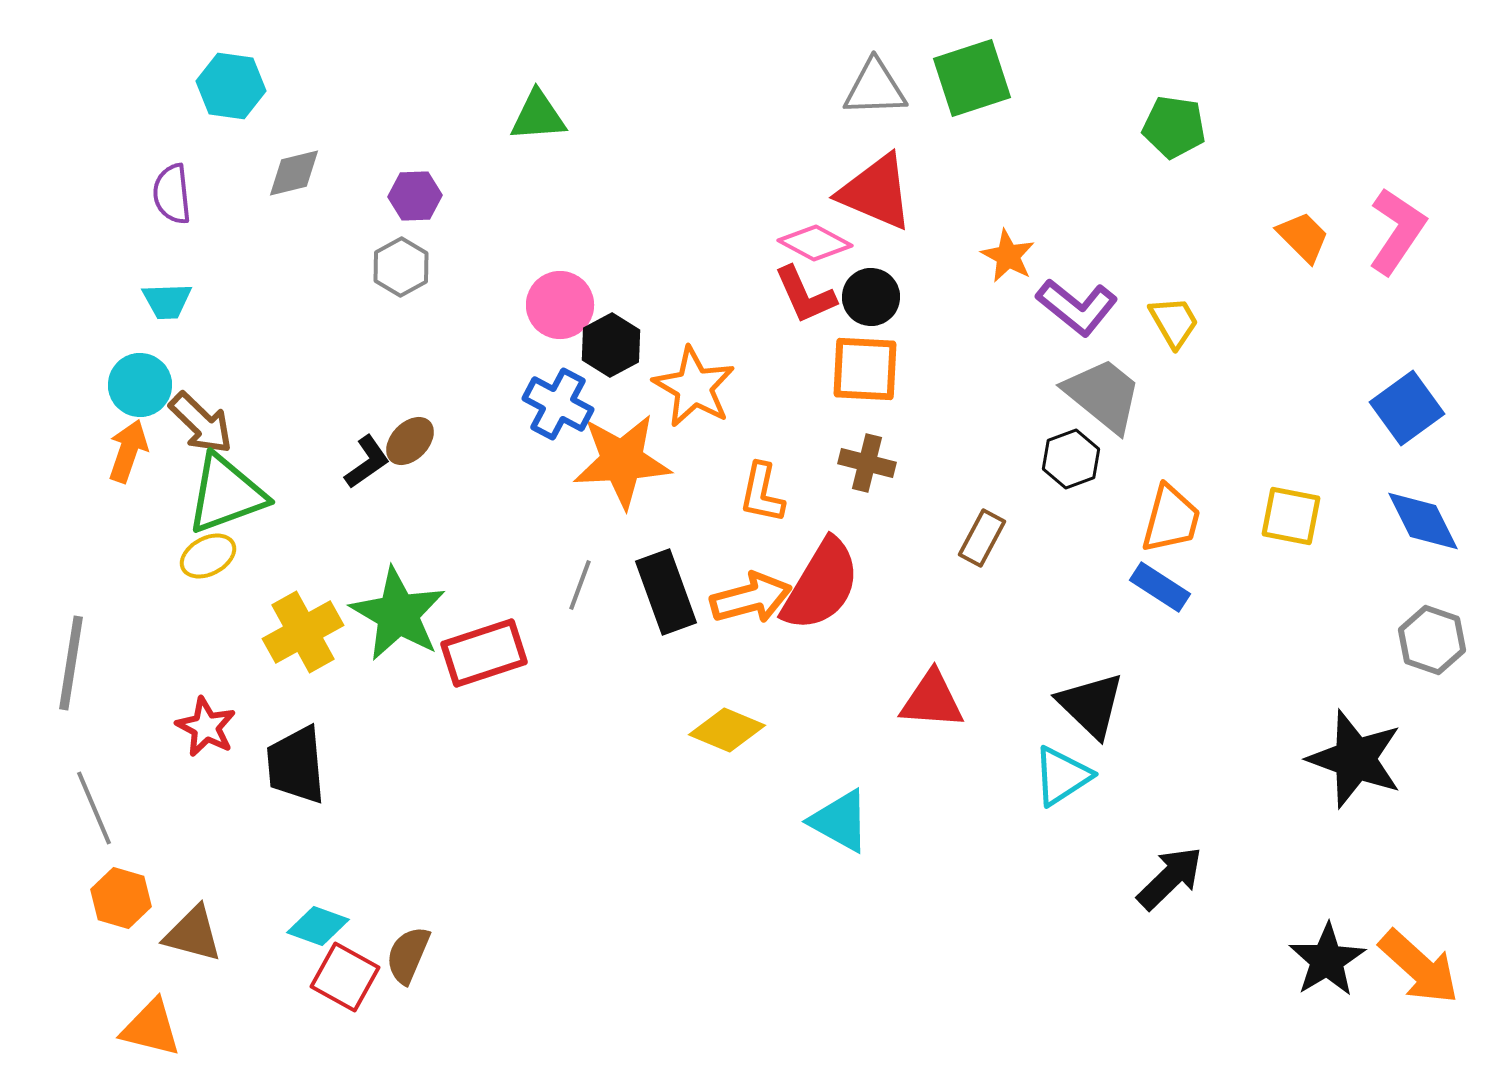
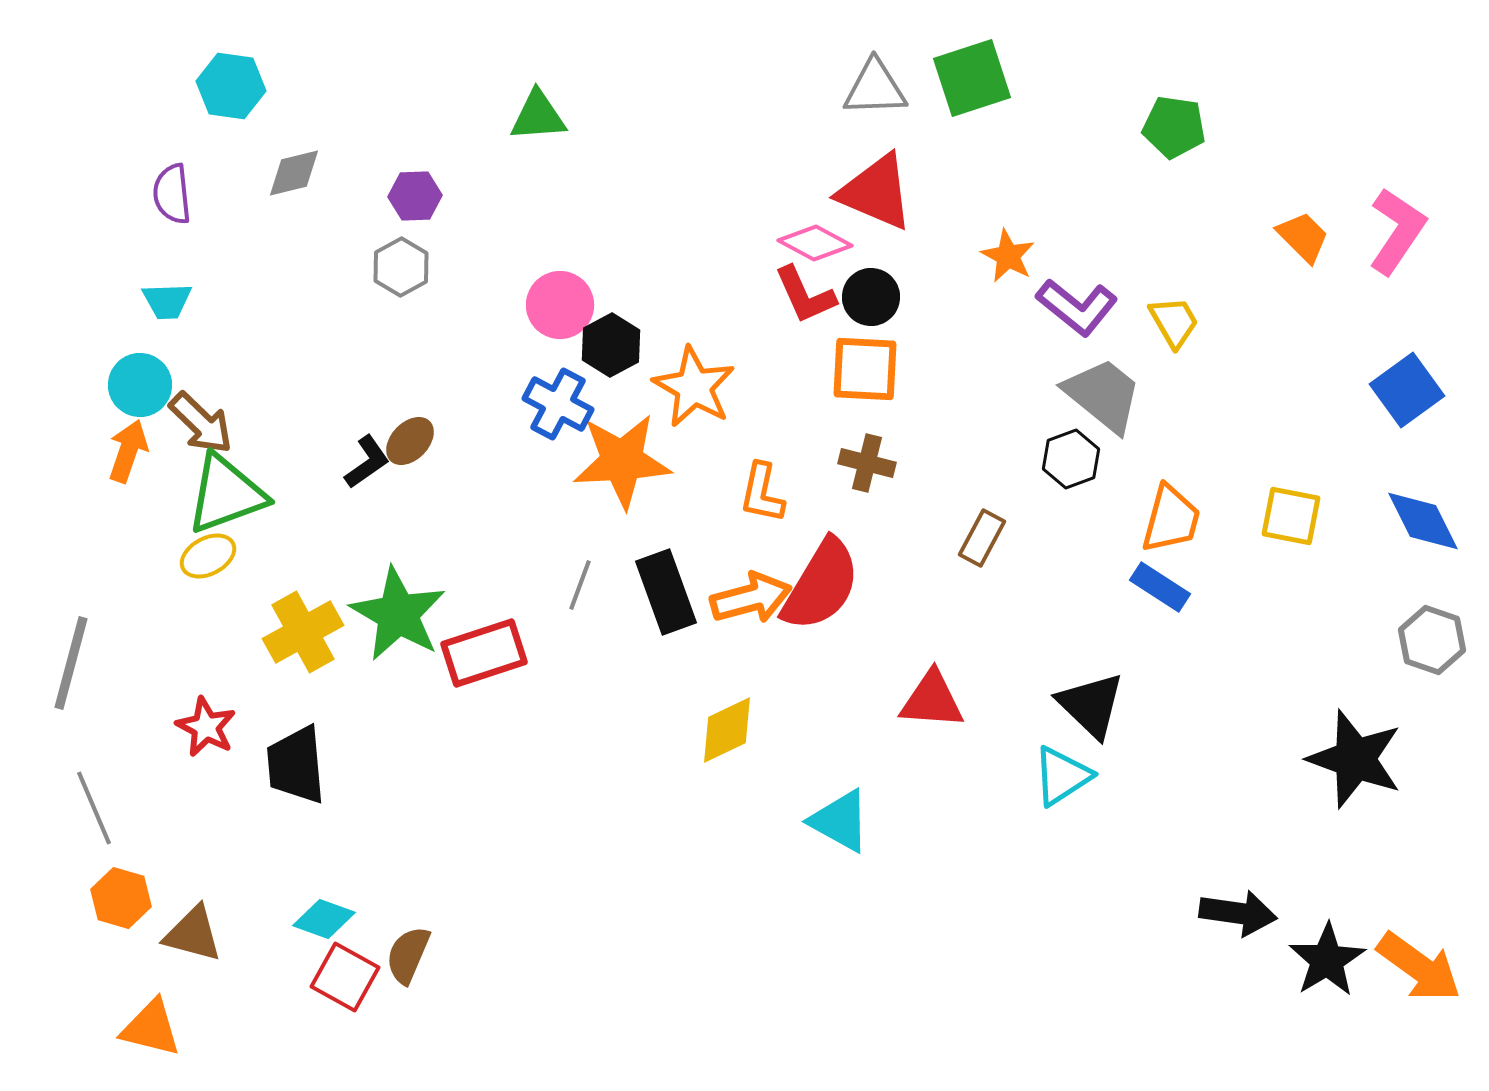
blue square at (1407, 408): moved 18 px up
gray line at (71, 663): rotated 6 degrees clockwise
yellow diamond at (727, 730): rotated 48 degrees counterclockwise
black arrow at (1170, 878): moved 68 px right, 35 px down; rotated 52 degrees clockwise
cyan diamond at (318, 926): moved 6 px right, 7 px up
orange arrow at (1419, 967): rotated 6 degrees counterclockwise
